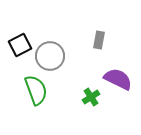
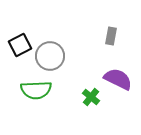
gray rectangle: moved 12 px right, 4 px up
green semicircle: rotated 108 degrees clockwise
green cross: rotated 18 degrees counterclockwise
